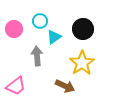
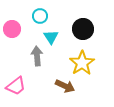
cyan circle: moved 5 px up
pink circle: moved 2 px left
cyan triangle: moved 3 px left; rotated 28 degrees counterclockwise
